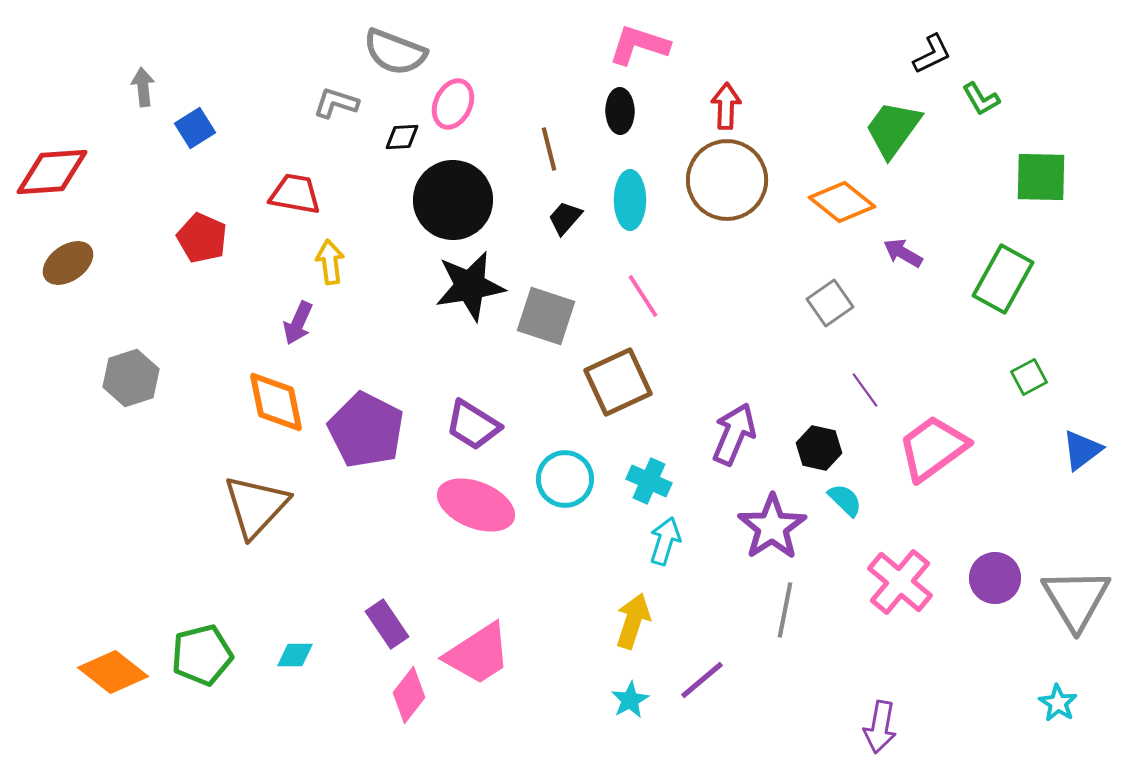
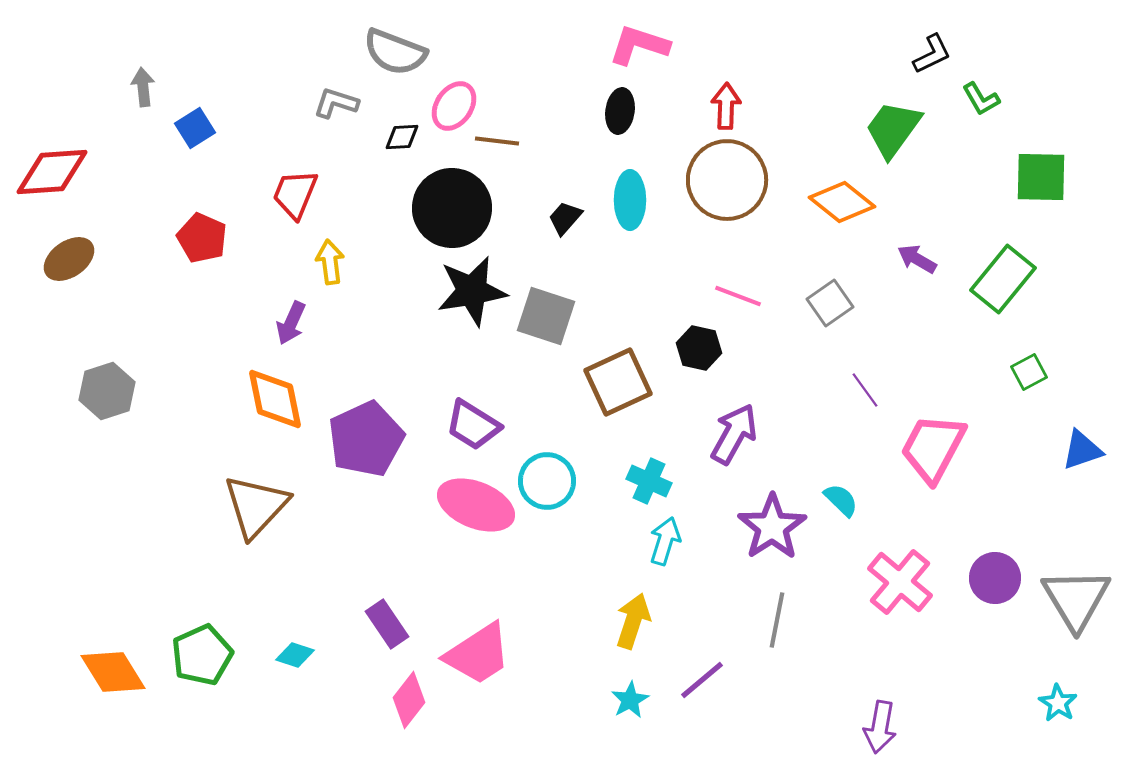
pink ellipse at (453, 104): moved 1 px right, 2 px down; rotated 9 degrees clockwise
black ellipse at (620, 111): rotated 9 degrees clockwise
brown line at (549, 149): moved 52 px left, 8 px up; rotated 69 degrees counterclockwise
red trapezoid at (295, 194): rotated 78 degrees counterclockwise
black circle at (453, 200): moved 1 px left, 8 px down
purple arrow at (903, 253): moved 14 px right, 6 px down
brown ellipse at (68, 263): moved 1 px right, 4 px up
green rectangle at (1003, 279): rotated 10 degrees clockwise
black star at (470, 286): moved 2 px right, 5 px down
pink line at (643, 296): moved 95 px right; rotated 36 degrees counterclockwise
purple arrow at (298, 323): moved 7 px left
green square at (1029, 377): moved 5 px up
gray hexagon at (131, 378): moved 24 px left, 13 px down
orange diamond at (276, 402): moved 1 px left, 3 px up
purple pentagon at (366, 430): moved 9 px down; rotated 20 degrees clockwise
purple arrow at (734, 434): rotated 6 degrees clockwise
black hexagon at (819, 448): moved 120 px left, 100 px up
pink trapezoid at (933, 448): rotated 26 degrees counterclockwise
blue triangle at (1082, 450): rotated 18 degrees clockwise
cyan circle at (565, 479): moved 18 px left, 2 px down
cyan semicircle at (845, 500): moved 4 px left
gray line at (785, 610): moved 8 px left, 10 px down
green pentagon at (202, 655): rotated 10 degrees counterclockwise
cyan diamond at (295, 655): rotated 18 degrees clockwise
orange diamond at (113, 672): rotated 20 degrees clockwise
pink diamond at (409, 695): moved 5 px down
